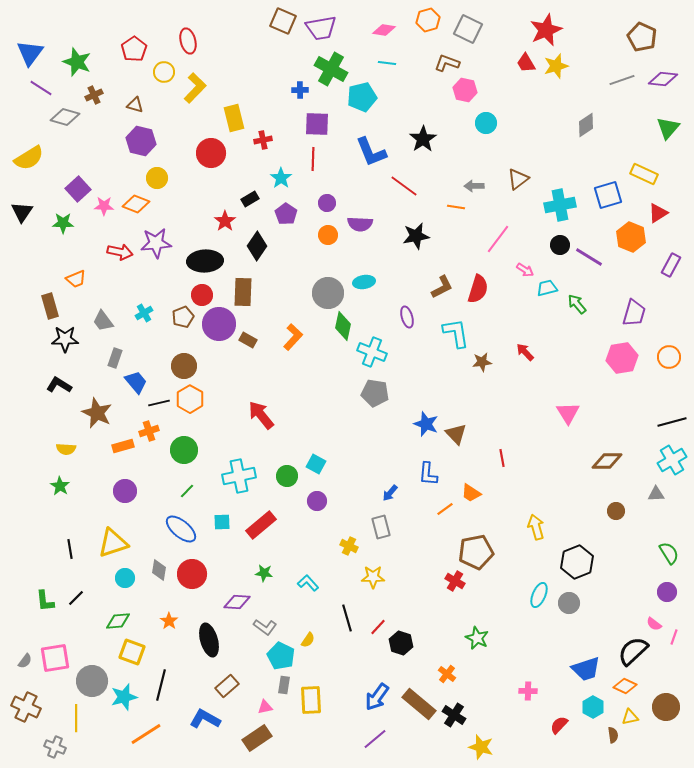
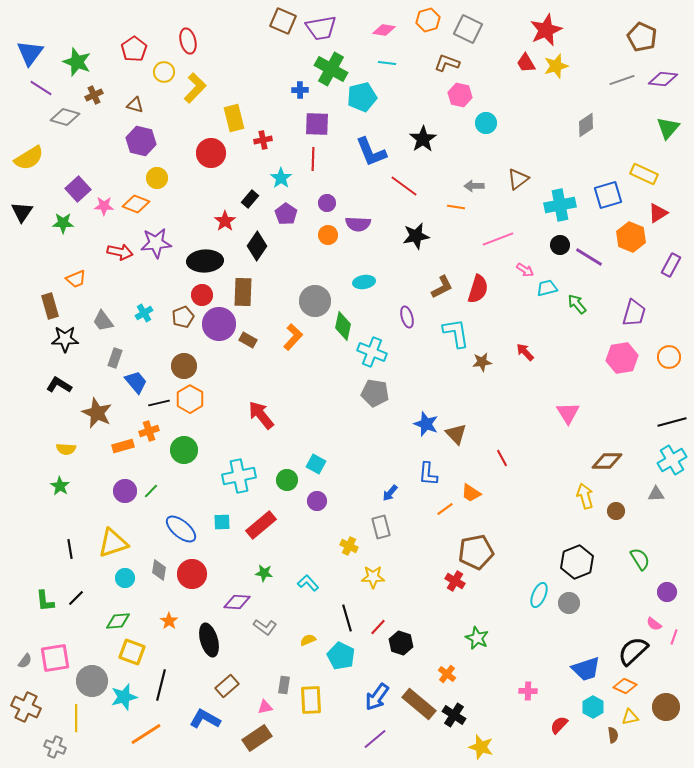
pink hexagon at (465, 90): moved 5 px left, 5 px down
black rectangle at (250, 199): rotated 18 degrees counterclockwise
purple semicircle at (360, 224): moved 2 px left
pink line at (498, 239): rotated 32 degrees clockwise
gray circle at (328, 293): moved 13 px left, 8 px down
red line at (502, 458): rotated 18 degrees counterclockwise
green circle at (287, 476): moved 4 px down
green line at (187, 491): moved 36 px left
yellow arrow at (536, 527): moved 49 px right, 31 px up
green semicircle at (669, 553): moved 29 px left, 6 px down
yellow semicircle at (308, 640): rotated 147 degrees counterclockwise
cyan pentagon at (281, 656): moved 60 px right
